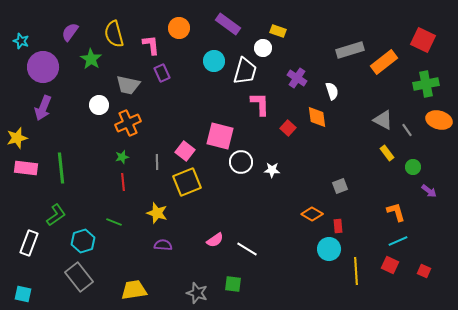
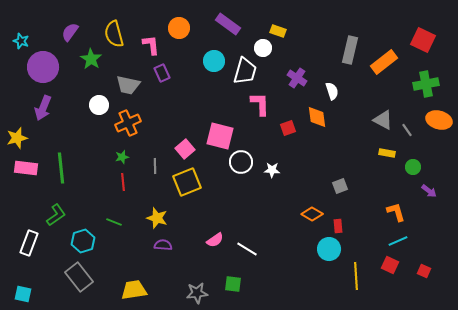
gray rectangle at (350, 50): rotated 60 degrees counterclockwise
red square at (288, 128): rotated 28 degrees clockwise
pink square at (185, 151): moved 2 px up; rotated 12 degrees clockwise
yellow rectangle at (387, 153): rotated 42 degrees counterclockwise
gray line at (157, 162): moved 2 px left, 4 px down
yellow star at (157, 213): moved 5 px down
yellow line at (356, 271): moved 5 px down
gray star at (197, 293): rotated 25 degrees counterclockwise
